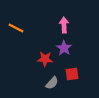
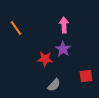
orange line: rotated 28 degrees clockwise
purple star: moved 1 px left, 1 px down
red square: moved 14 px right, 2 px down
gray semicircle: moved 2 px right, 2 px down
